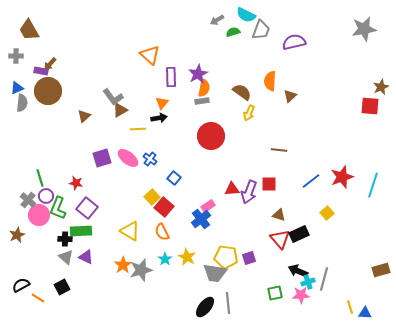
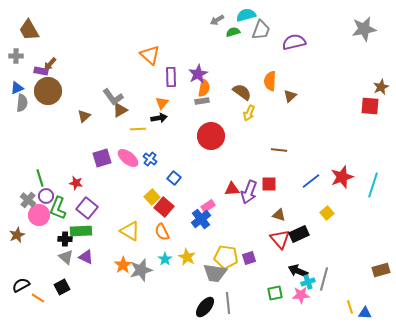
cyan semicircle at (246, 15): rotated 138 degrees clockwise
